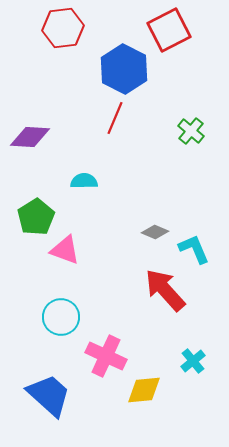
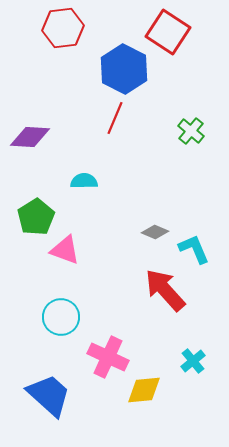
red square: moved 1 px left, 2 px down; rotated 30 degrees counterclockwise
pink cross: moved 2 px right, 1 px down
